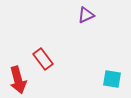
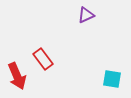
red arrow: moved 1 px left, 4 px up; rotated 8 degrees counterclockwise
